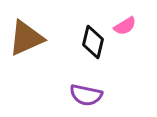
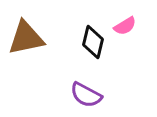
brown triangle: rotated 12 degrees clockwise
purple semicircle: rotated 16 degrees clockwise
